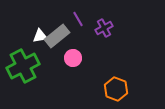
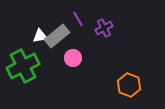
orange hexagon: moved 13 px right, 4 px up
